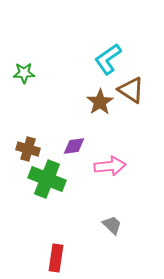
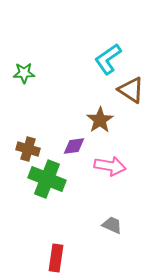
brown star: moved 18 px down
pink arrow: rotated 16 degrees clockwise
gray trapezoid: rotated 20 degrees counterclockwise
